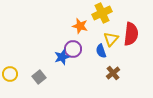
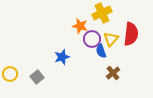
purple circle: moved 19 px right, 10 px up
gray square: moved 2 px left
